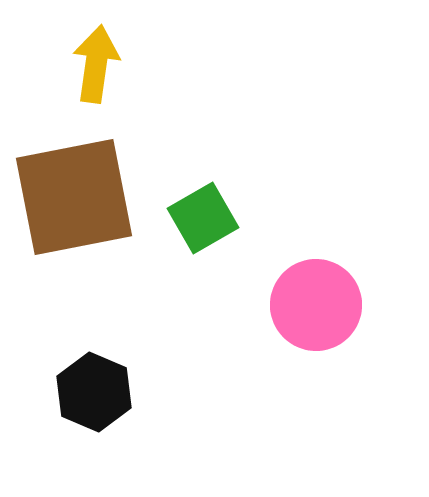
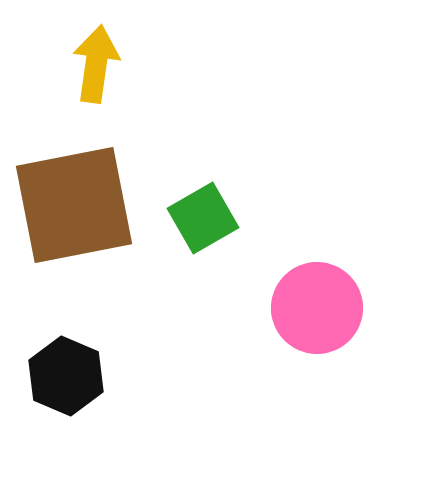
brown square: moved 8 px down
pink circle: moved 1 px right, 3 px down
black hexagon: moved 28 px left, 16 px up
